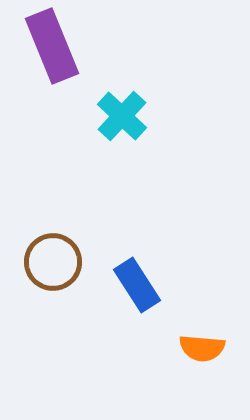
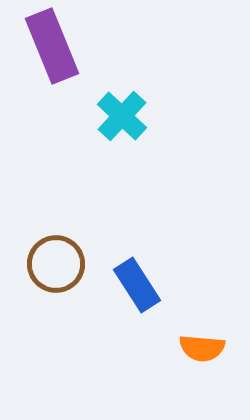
brown circle: moved 3 px right, 2 px down
